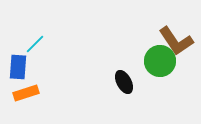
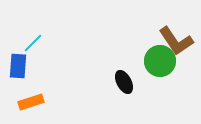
cyan line: moved 2 px left, 1 px up
blue rectangle: moved 1 px up
orange rectangle: moved 5 px right, 9 px down
